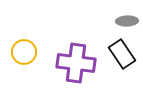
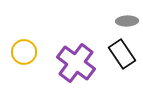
purple cross: rotated 30 degrees clockwise
